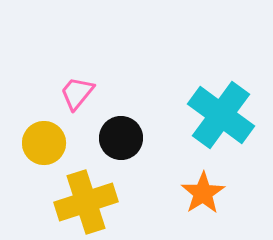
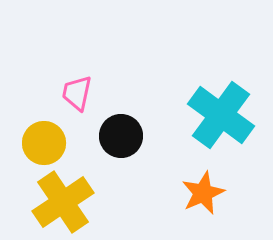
pink trapezoid: rotated 27 degrees counterclockwise
black circle: moved 2 px up
orange star: rotated 9 degrees clockwise
yellow cross: moved 23 px left; rotated 16 degrees counterclockwise
